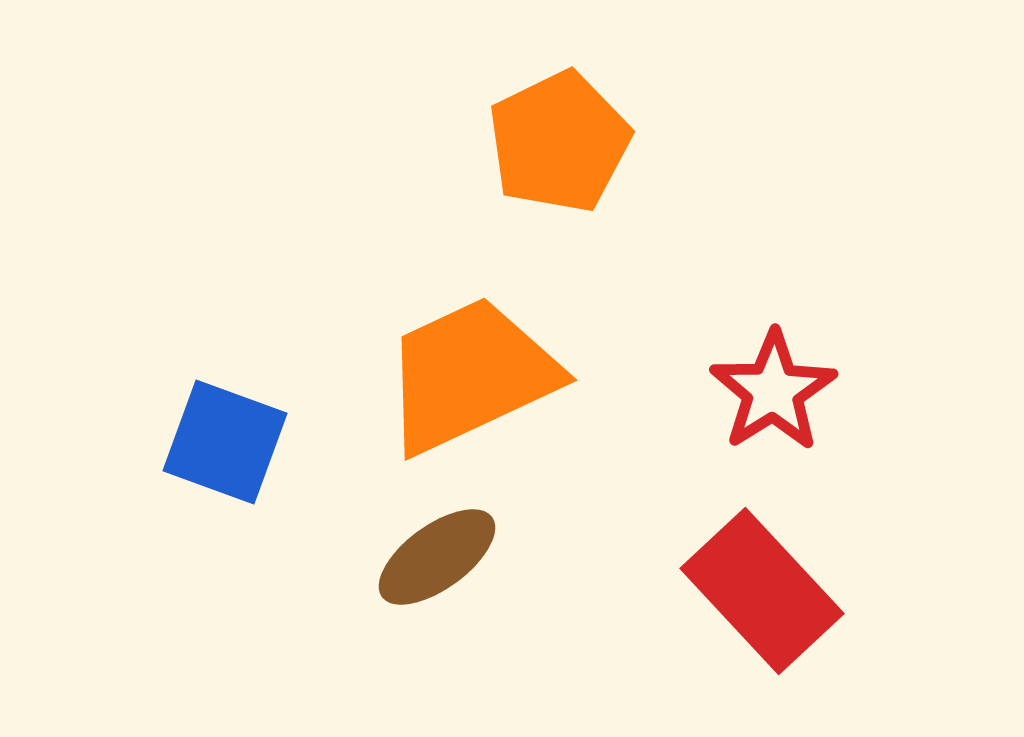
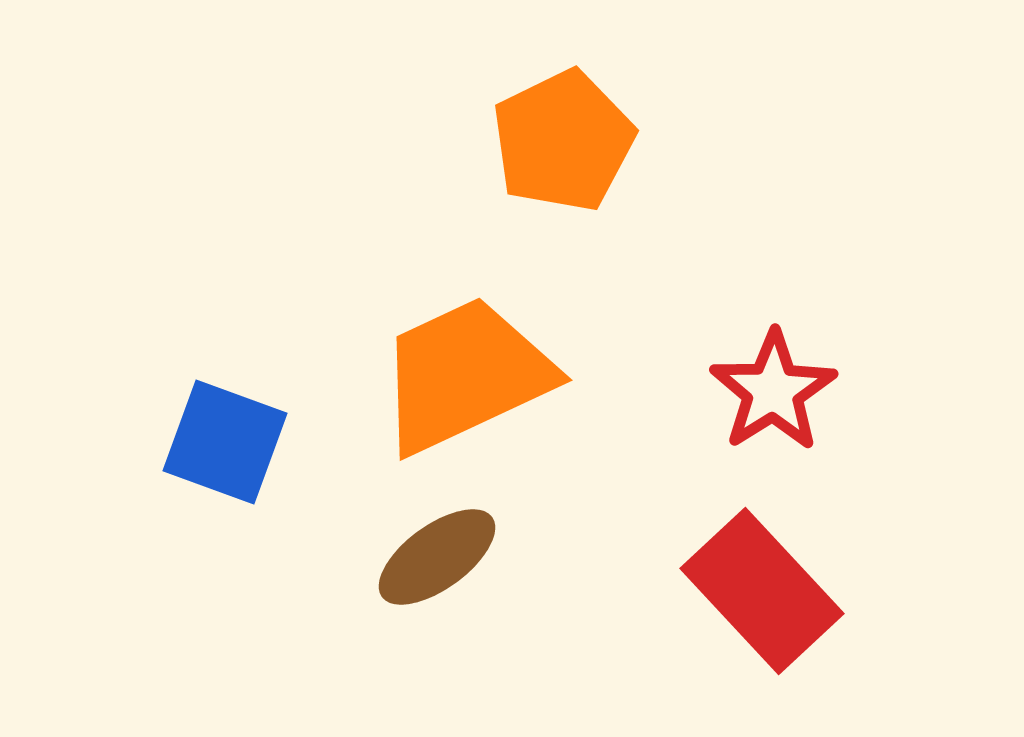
orange pentagon: moved 4 px right, 1 px up
orange trapezoid: moved 5 px left
